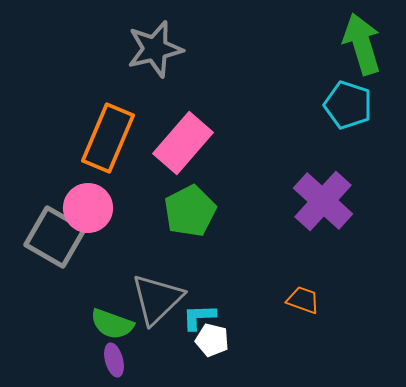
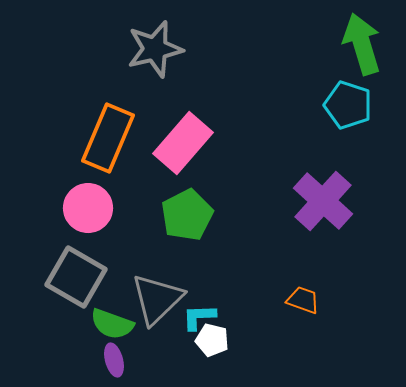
green pentagon: moved 3 px left, 4 px down
gray square: moved 21 px right, 40 px down
